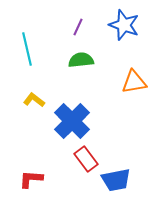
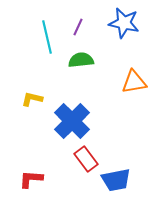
blue star: moved 2 px up; rotated 8 degrees counterclockwise
cyan line: moved 20 px right, 12 px up
yellow L-shape: moved 2 px left, 1 px up; rotated 25 degrees counterclockwise
